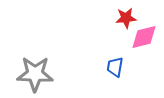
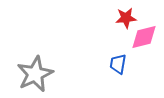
blue trapezoid: moved 3 px right, 3 px up
gray star: rotated 27 degrees counterclockwise
